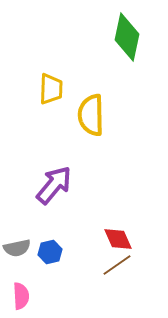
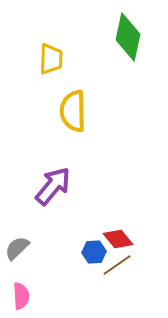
green diamond: moved 1 px right
yellow trapezoid: moved 30 px up
yellow semicircle: moved 18 px left, 4 px up
purple arrow: moved 1 px left, 1 px down
red diamond: rotated 16 degrees counterclockwise
gray semicircle: rotated 148 degrees clockwise
blue hexagon: moved 44 px right; rotated 10 degrees clockwise
